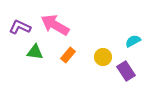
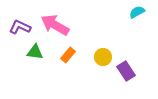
cyan semicircle: moved 4 px right, 29 px up
